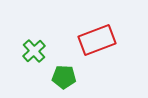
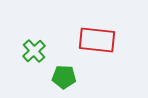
red rectangle: rotated 27 degrees clockwise
